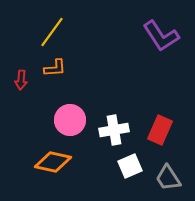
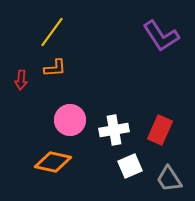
gray trapezoid: moved 1 px right, 1 px down
